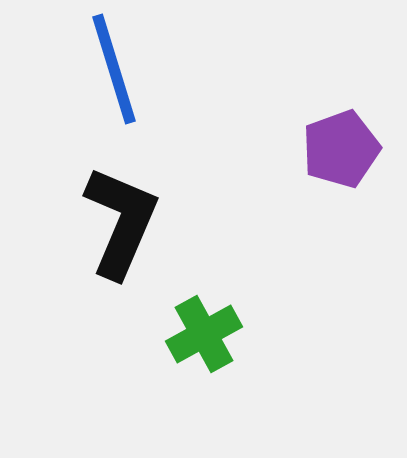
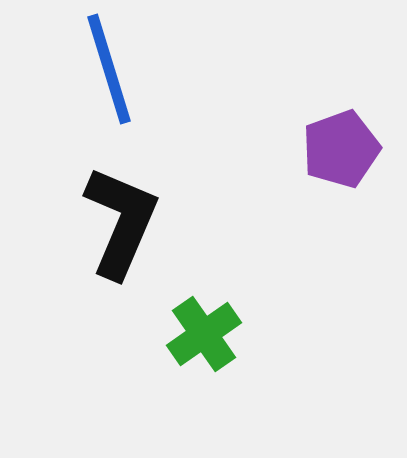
blue line: moved 5 px left
green cross: rotated 6 degrees counterclockwise
